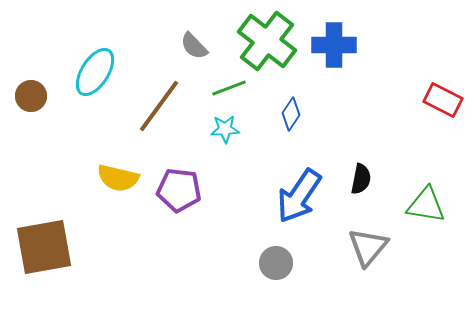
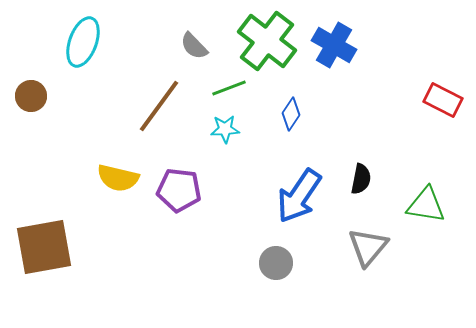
blue cross: rotated 30 degrees clockwise
cyan ellipse: moved 12 px left, 30 px up; rotated 12 degrees counterclockwise
